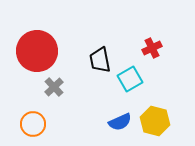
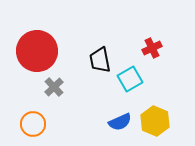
yellow hexagon: rotated 8 degrees clockwise
